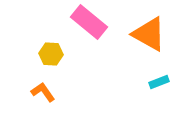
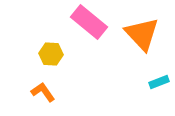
orange triangle: moved 7 px left; rotated 18 degrees clockwise
